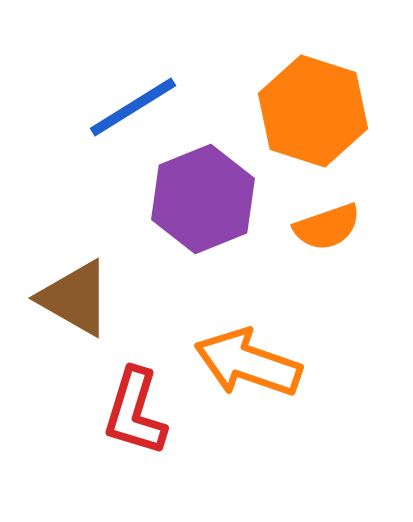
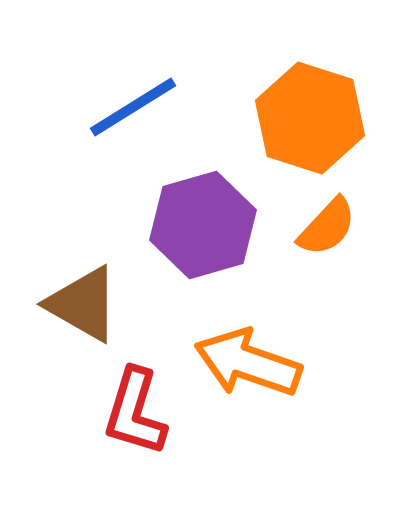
orange hexagon: moved 3 px left, 7 px down
purple hexagon: moved 26 px down; rotated 6 degrees clockwise
orange semicircle: rotated 28 degrees counterclockwise
brown triangle: moved 8 px right, 6 px down
